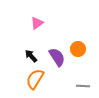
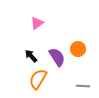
orange semicircle: moved 3 px right
